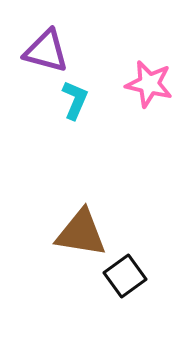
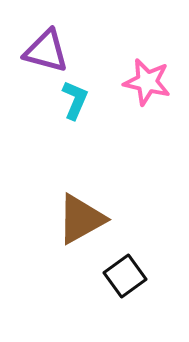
pink star: moved 2 px left, 2 px up
brown triangle: moved 14 px up; rotated 38 degrees counterclockwise
